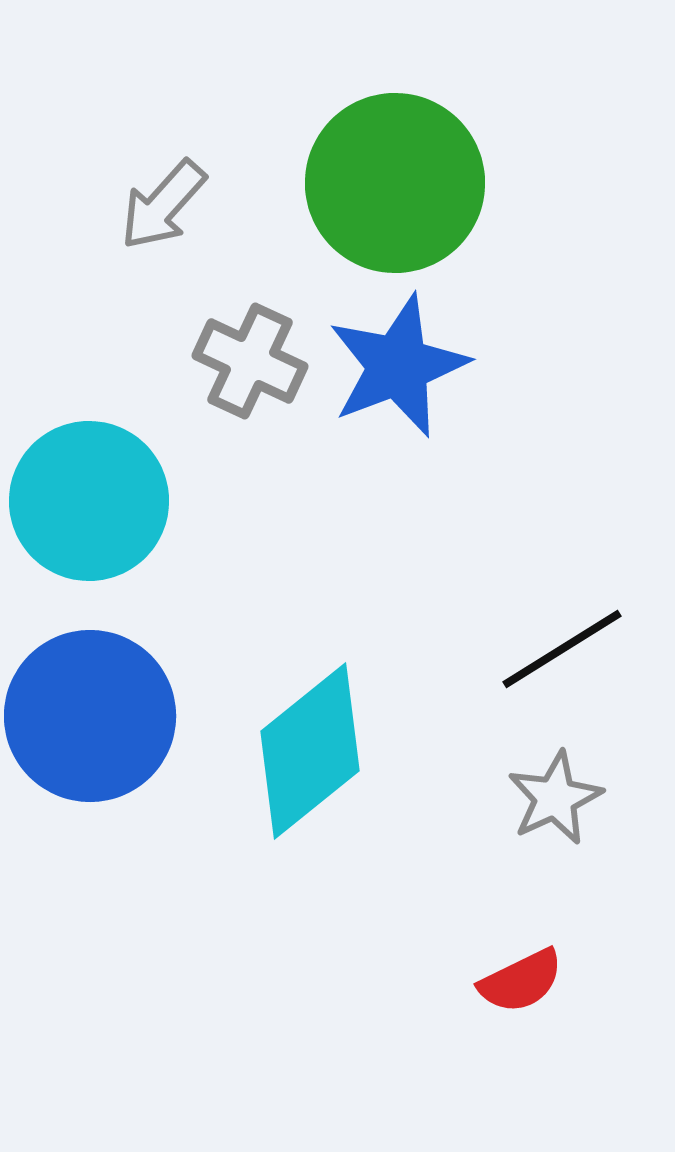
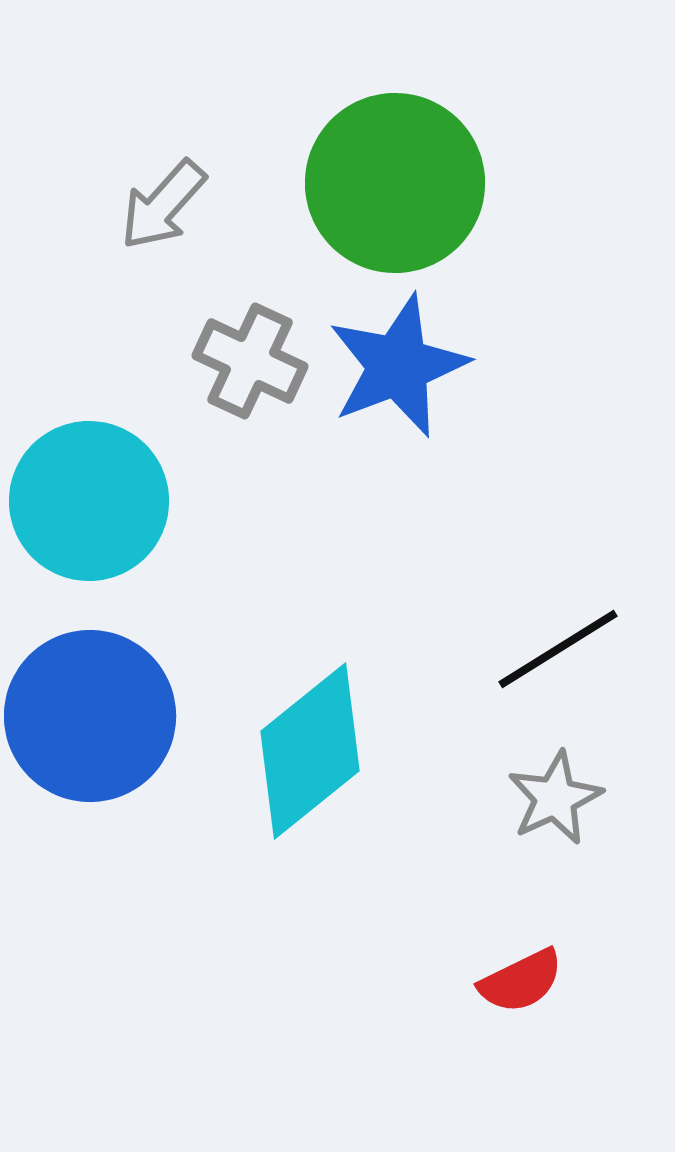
black line: moved 4 px left
